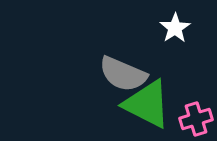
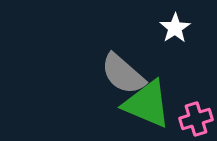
gray semicircle: rotated 18 degrees clockwise
green triangle: rotated 4 degrees counterclockwise
